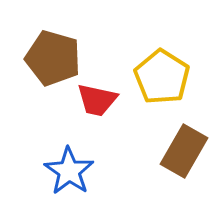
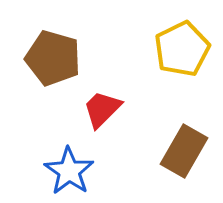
yellow pentagon: moved 20 px right, 28 px up; rotated 14 degrees clockwise
red trapezoid: moved 5 px right, 9 px down; rotated 123 degrees clockwise
